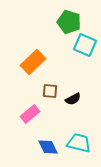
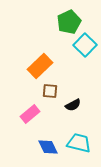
green pentagon: rotated 30 degrees clockwise
cyan square: rotated 20 degrees clockwise
orange rectangle: moved 7 px right, 4 px down
black semicircle: moved 6 px down
